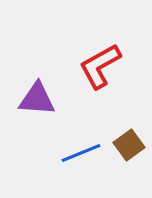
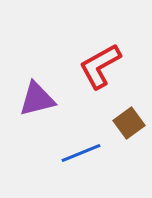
purple triangle: rotated 18 degrees counterclockwise
brown square: moved 22 px up
